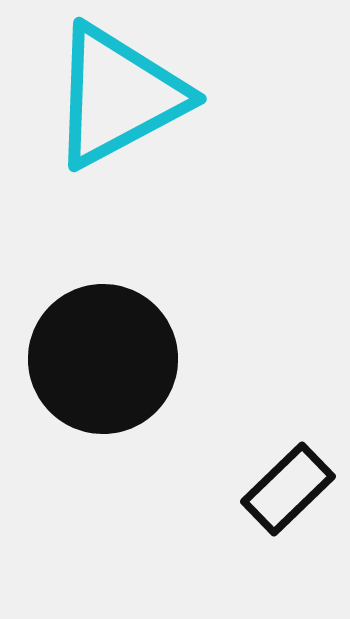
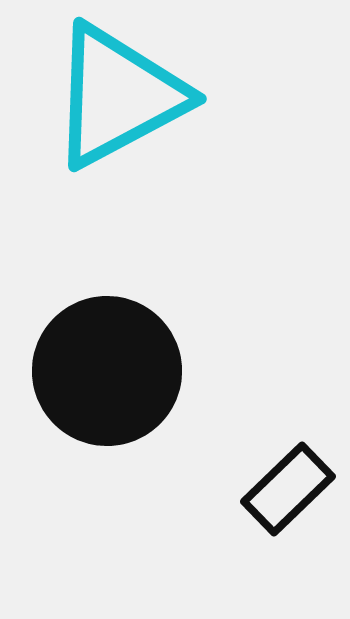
black circle: moved 4 px right, 12 px down
